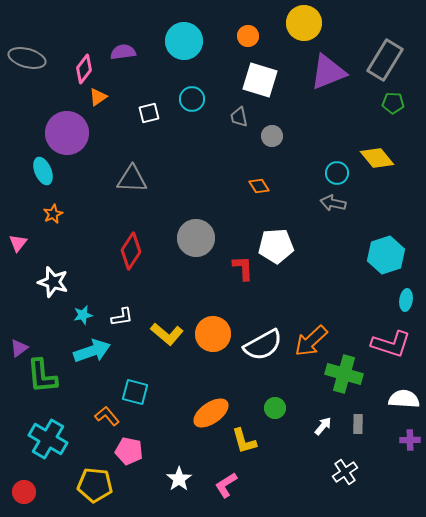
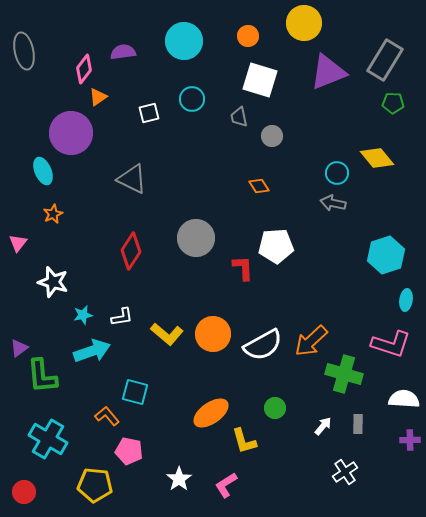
gray ellipse at (27, 58): moved 3 px left, 7 px up; rotated 63 degrees clockwise
purple circle at (67, 133): moved 4 px right
gray triangle at (132, 179): rotated 24 degrees clockwise
